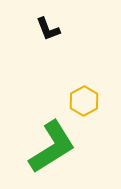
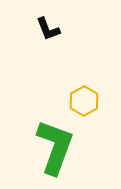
green L-shape: moved 3 px right; rotated 38 degrees counterclockwise
